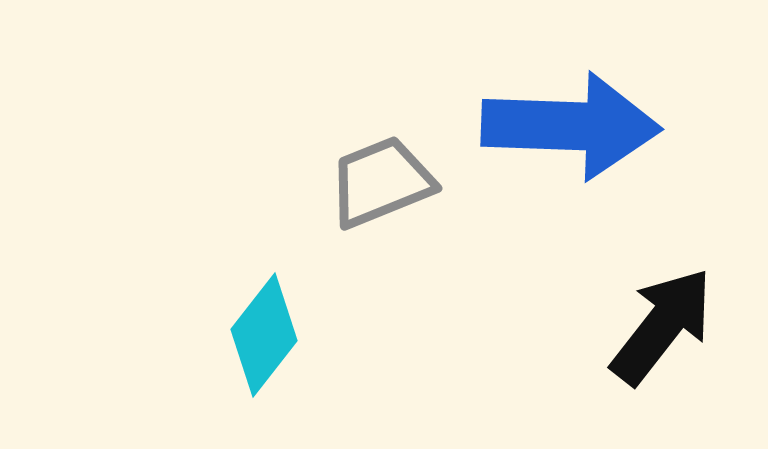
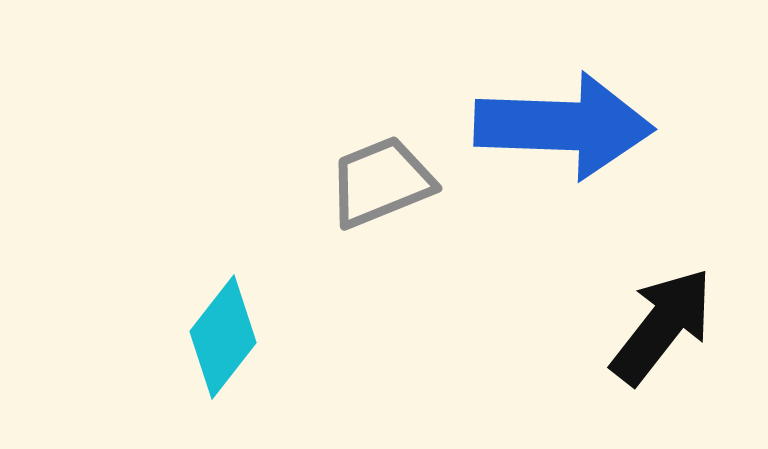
blue arrow: moved 7 px left
cyan diamond: moved 41 px left, 2 px down
